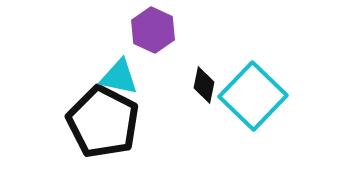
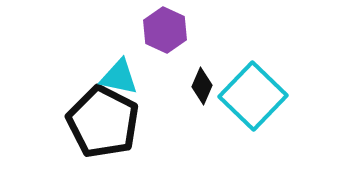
purple hexagon: moved 12 px right
black diamond: moved 2 px left, 1 px down; rotated 12 degrees clockwise
